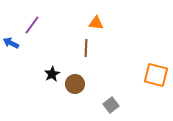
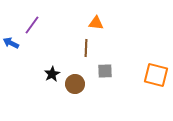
gray square: moved 6 px left, 34 px up; rotated 35 degrees clockwise
